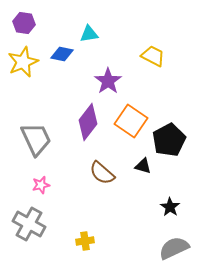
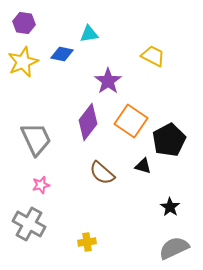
yellow cross: moved 2 px right, 1 px down
